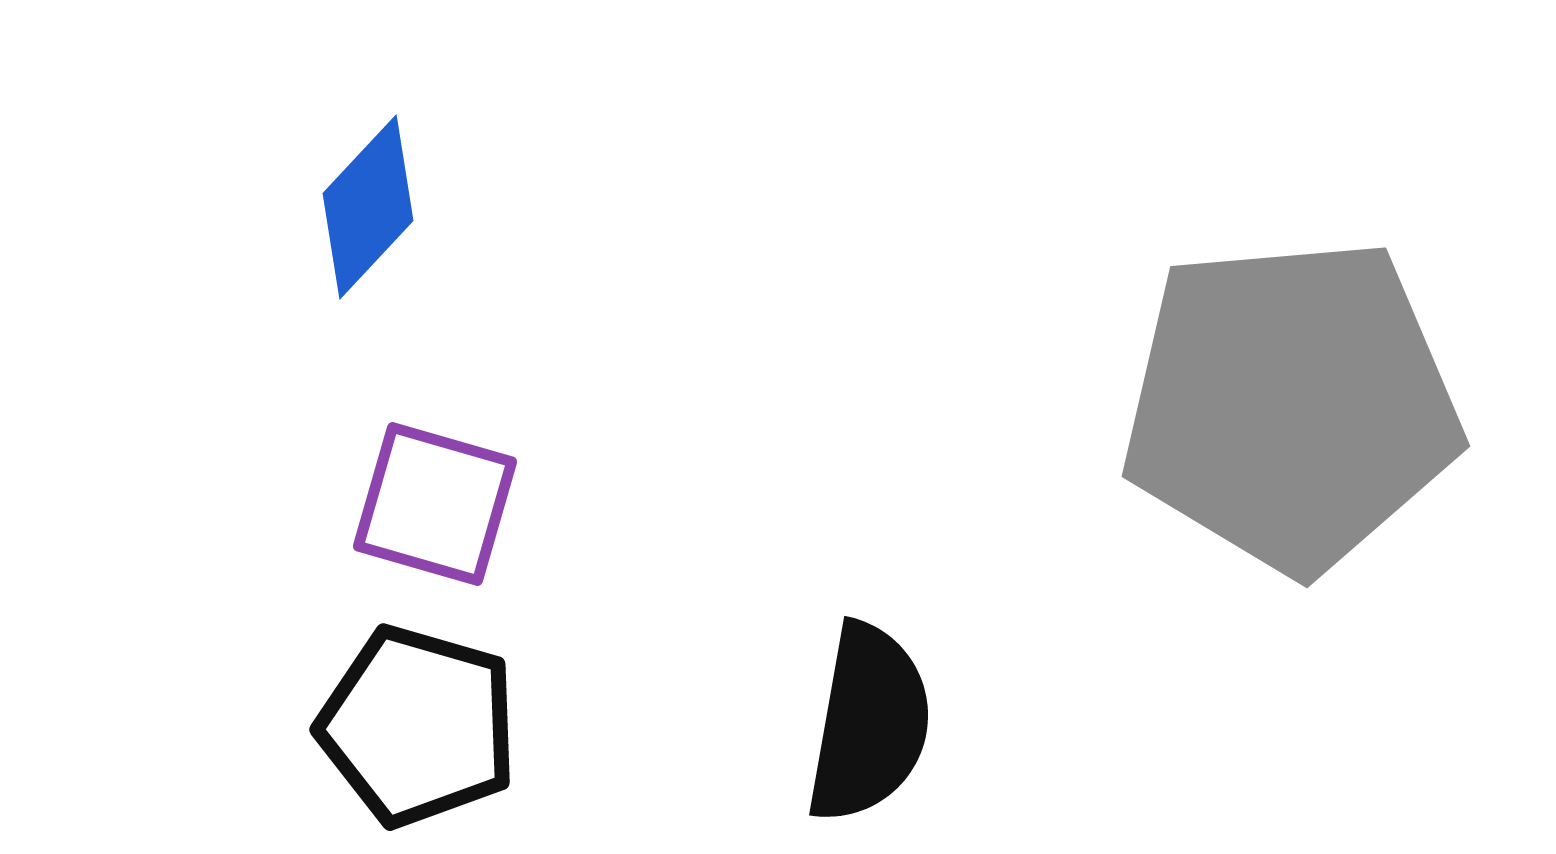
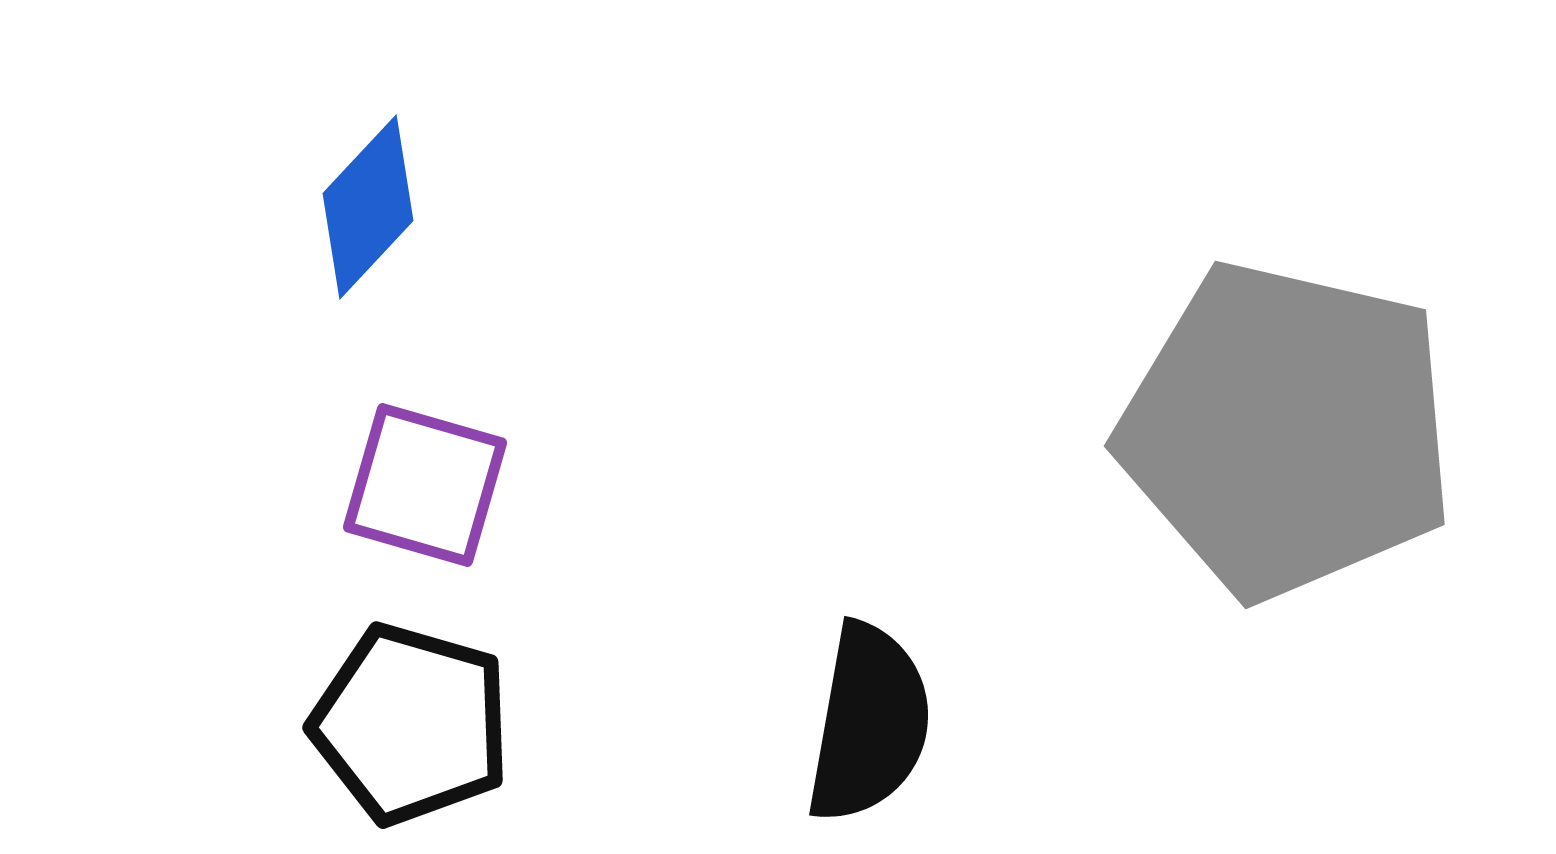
gray pentagon: moved 4 px left, 25 px down; rotated 18 degrees clockwise
purple square: moved 10 px left, 19 px up
black pentagon: moved 7 px left, 2 px up
